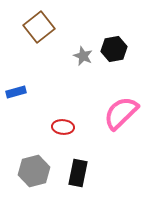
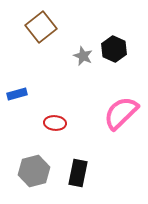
brown square: moved 2 px right
black hexagon: rotated 25 degrees counterclockwise
blue rectangle: moved 1 px right, 2 px down
red ellipse: moved 8 px left, 4 px up
